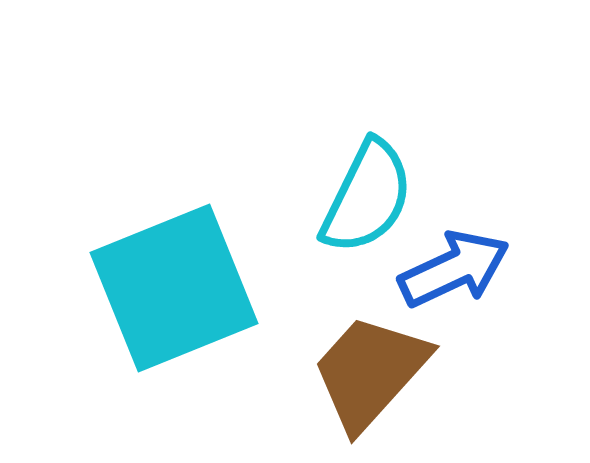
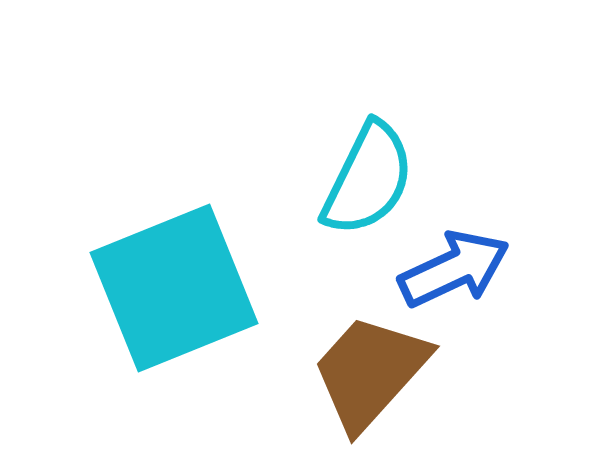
cyan semicircle: moved 1 px right, 18 px up
